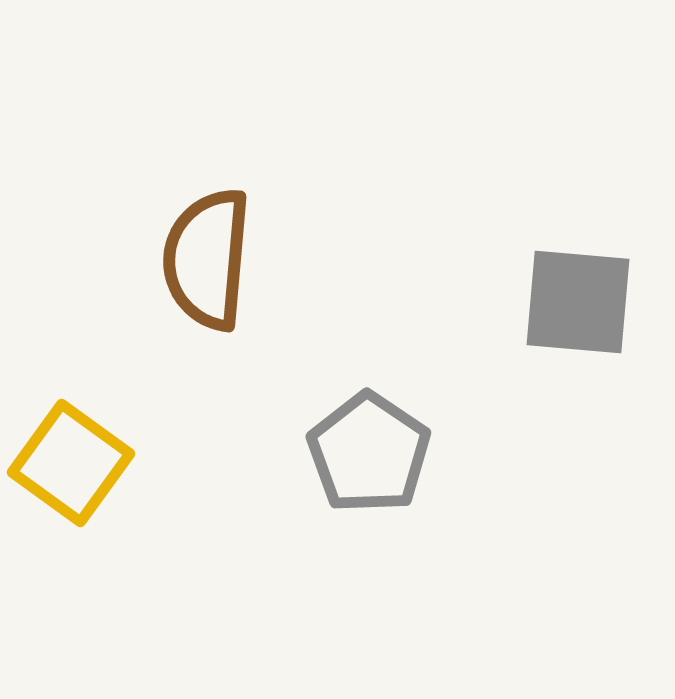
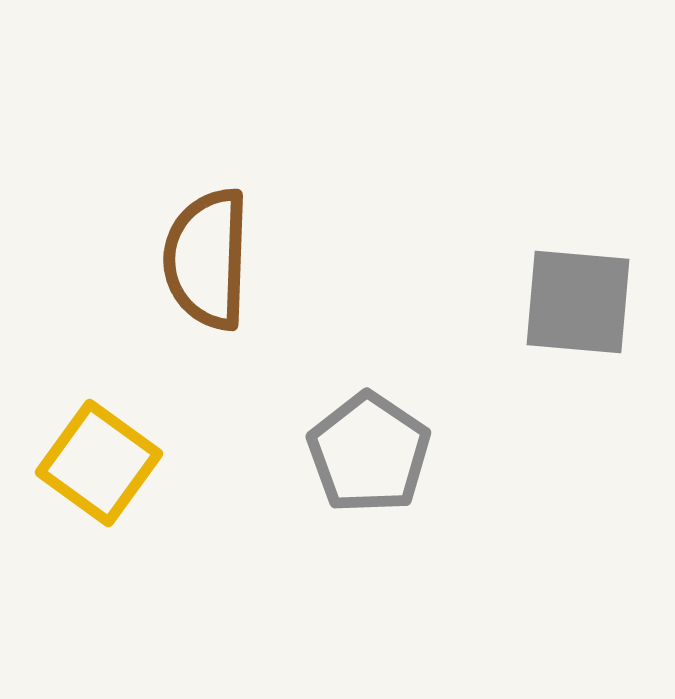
brown semicircle: rotated 3 degrees counterclockwise
yellow square: moved 28 px right
